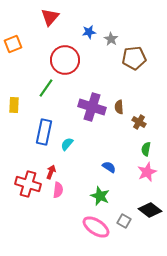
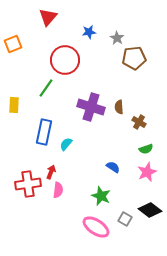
red triangle: moved 2 px left
gray star: moved 6 px right, 1 px up
purple cross: moved 1 px left
cyan semicircle: moved 1 px left
green semicircle: rotated 120 degrees counterclockwise
blue semicircle: moved 4 px right
red cross: rotated 25 degrees counterclockwise
green star: moved 1 px right
gray square: moved 1 px right, 2 px up
